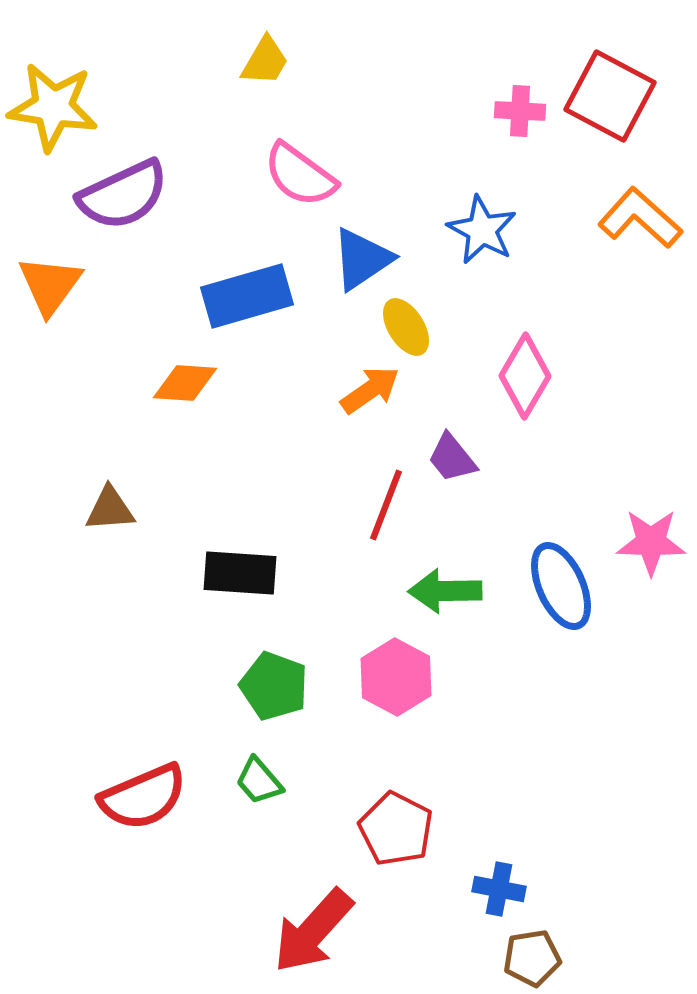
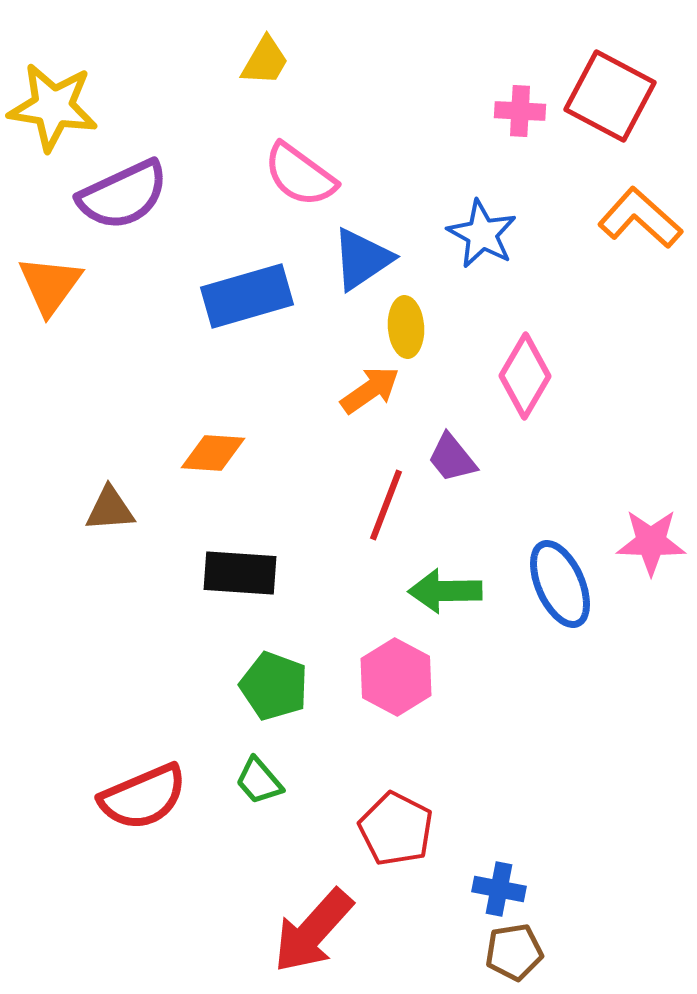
blue star: moved 4 px down
yellow ellipse: rotated 28 degrees clockwise
orange diamond: moved 28 px right, 70 px down
blue ellipse: moved 1 px left, 2 px up
brown pentagon: moved 18 px left, 6 px up
